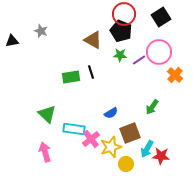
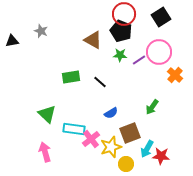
black line: moved 9 px right, 10 px down; rotated 32 degrees counterclockwise
